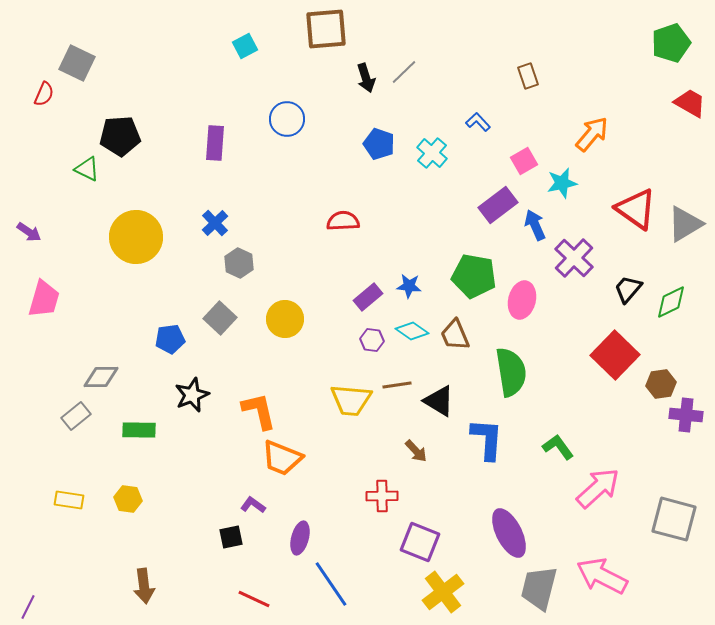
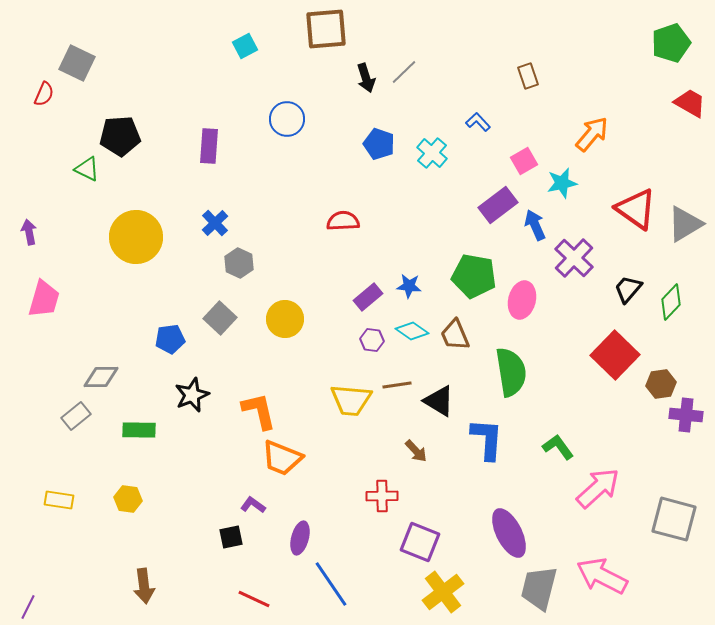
purple rectangle at (215, 143): moved 6 px left, 3 px down
purple arrow at (29, 232): rotated 135 degrees counterclockwise
green diamond at (671, 302): rotated 21 degrees counterclockwise
yellow rectangle at (69, 500): moved 10 px left
